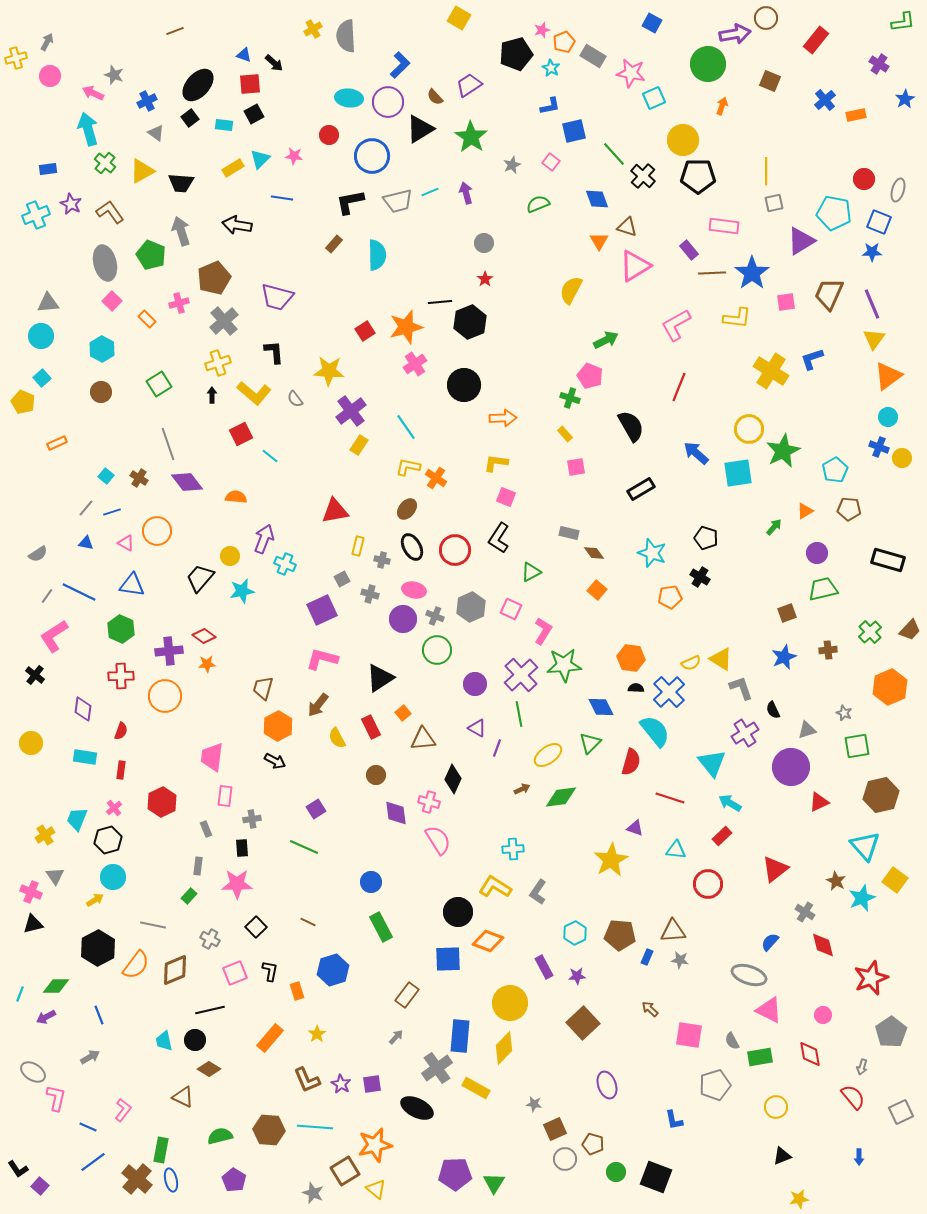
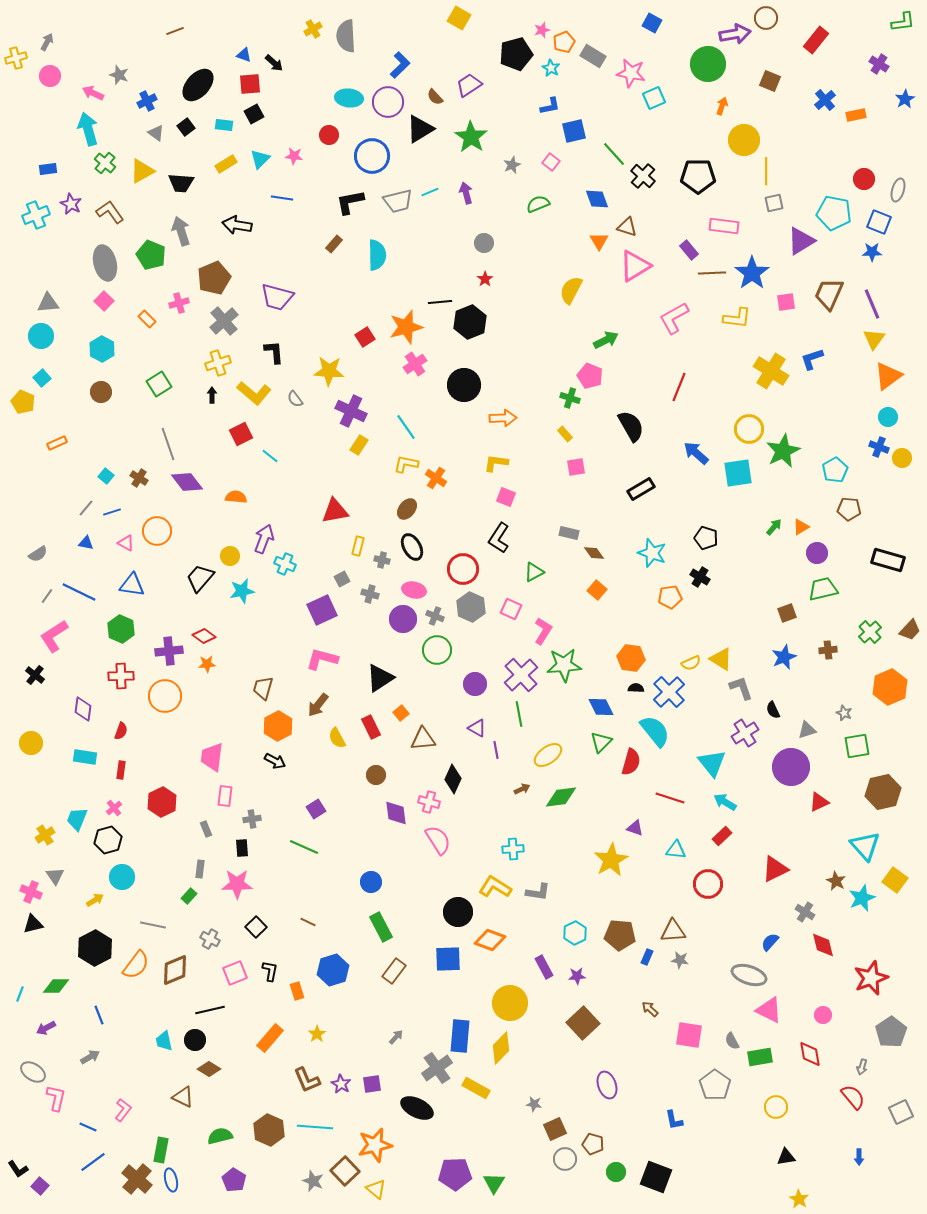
gray star at (114, 75): moved 5 px right
black square at (190, 118): moved 4 px left, 9 px down
yellow circle at (683, 140): moved 61 px right
yellow rectangle at (233, 168): moved 7 px left, 4 px up
pink square at (112, 301): moved 8 px left
pink L-shape at (676, 325): moved 2 px left, 7 px up
red square at (365, 331): moved 6 px down
purple cross at (351, 411): rotated 28 degrees counterclockwise
yellow L-shape at (408, 467): moved 2 px left, 3 px up
orange triangle at (805, 511): moved 4 px left, 16 px down
red circle at (455, 550): moved 8 px right, 19 px down
green triangle at (531, 572): moved 3 px right
gray hexagon at (471, 607): rotated 12 degrees counterclockwise
orange square at (403, 713): moved 2 px left
green triangle at (590, 743): moved 11 px right, 1 px up
purple line at (497, 748): moved 1 px left, 2 px down; rotated 30 degrees counterclockwise
brown hexagon at (881, 795): moved 2 px right, 3 px up
cyan arrow at (730, 803): moved 5 px left, 1 px up
gray rectangle at (198, 866): moved 2 px right, 3 px down
red triangle at (775, 869): rotated 12 degrees clockwise
cyan circle at (113, 877): moved 9 px right
gray L-shape at (538, 892): rotated 115 degrees counterclockwise
orange diamond at (488, 941): moved 2 px right, 1 px up
black hexagon at (98, 948): moved 3 px left
brown rectangle at (407, 995): moved 13 px left, 24 px up
purple arrow at (46, 1017): moved 11 px down
yellow diamond at (504, 1048): moved 3 px left
gray pentagon at (715, 1085): rotated 20 degrees counterclockwise
brown hexagon at (269, 1130): rotated 20 degrees clockwise
black triangle at (782, 1156): moved 4 px right, 1 px down; rotated 12 degrees clockwise
brown square at (345, 1171): rotated 12 degrees counterclockwise
gray star at (313, 1193): moved 12 px up
yellow star at (799, 1199): rotated 30 degrees counterclockwise
